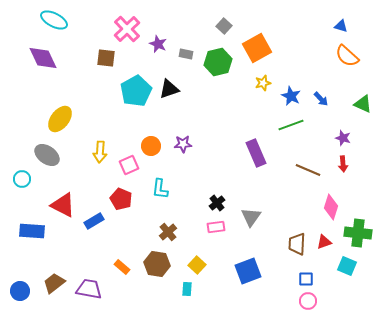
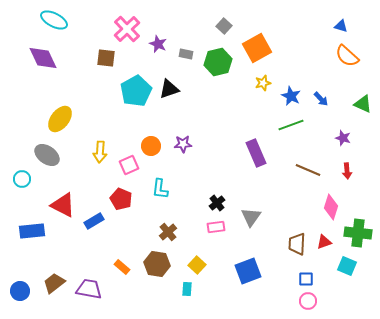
red arrow at (343, 164): moved 4 px right, 7 px down
blue rectangle at (32, 231): rotated 10 degrees counterclockwise
